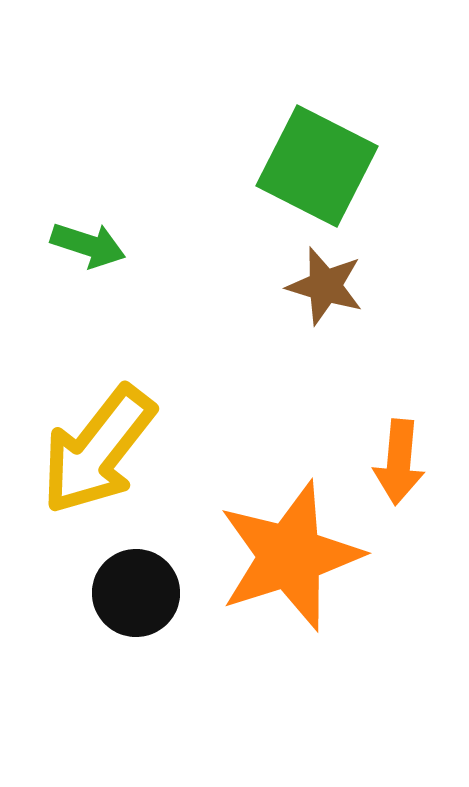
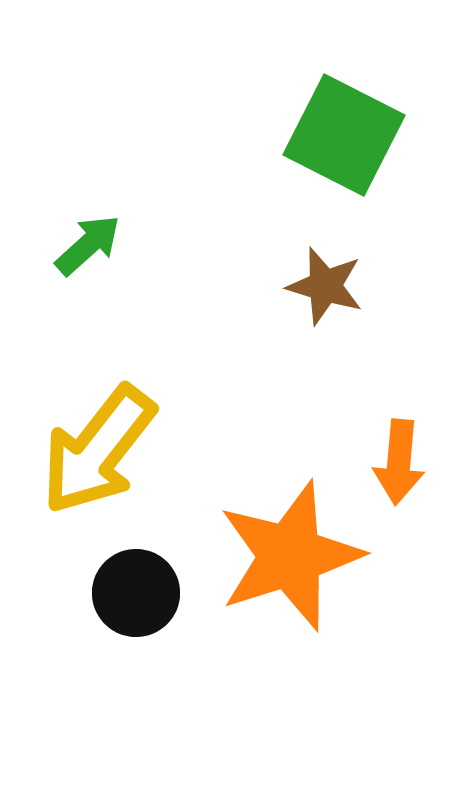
green square: moved 27 px right, 31 px up
green arrow: rotated 60 degrees counterclockwise
